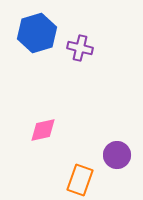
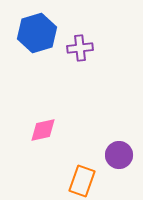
purple cross: rotated 20 degrees counterclockwise
purple circle: moved 2 px right
orange rectangle: moved 2 px right, 1 px down
